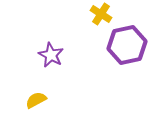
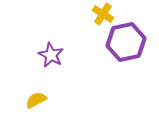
yellow cross: moved 2 px right
purple hexagon: moved 1 px left, 3 px up
